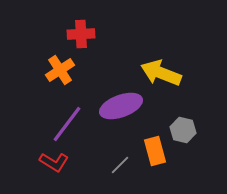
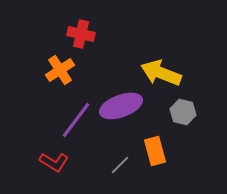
red cross: rotated 16 degrees clockwise
purple line: moved 9 px right, 4 px up
gray hexagon: moved 18 px up
